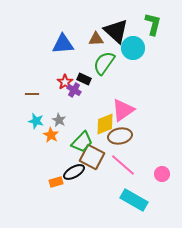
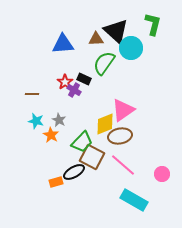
cyan circle: moved 2 px left
